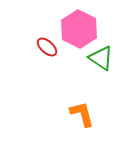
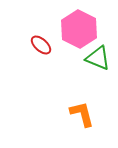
red ellipse: moved 6 px left, 2 px up
green triangle: moved 3 px left; rotated 12 degrees counterclockwise
